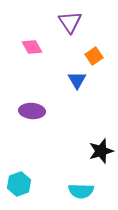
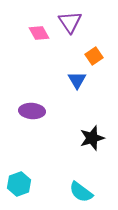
pink diamond: moved 7 px right, 14 px up
black star: moved 9 px left, 13 px up
cyan semicircle: moved 1 px down; rotated 35 degrees clockwise
